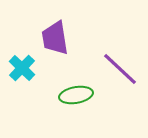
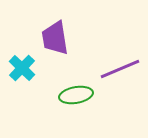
purple line: rotated 66 degrees counterclockwise
